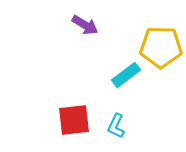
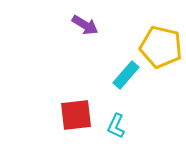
yellow pentagon: rotated 12 degrees clockwise
cyan rectangle: rotated 12 degrees counterclockwise
red square: moved 2 px right, 5 px up
